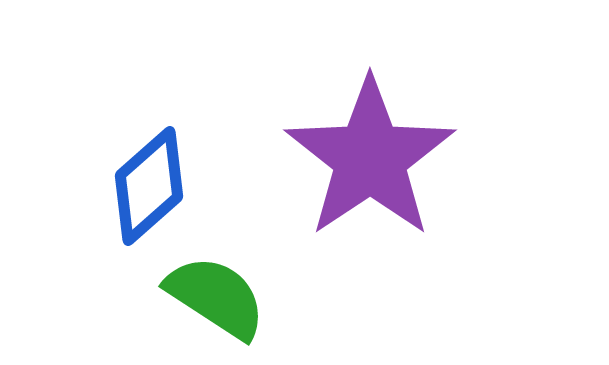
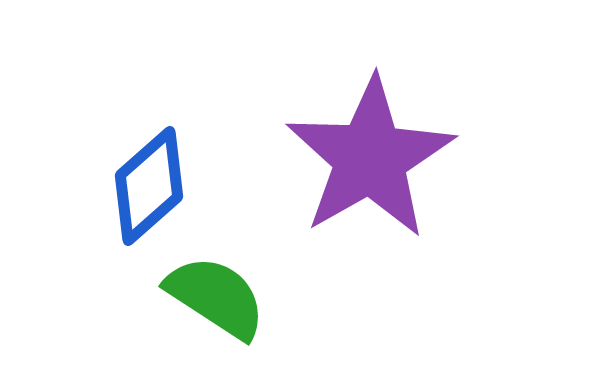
purple star: rotated 4 degrees clockwise
